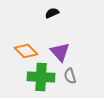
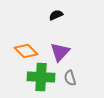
black semicircle: moved 4 px right, 2 px down
purple triangle: rotated 25 degrees clockwise
gray semicircle: moved 2 px down
